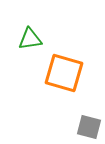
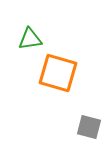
orange square: moved 6 px left
